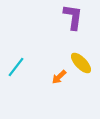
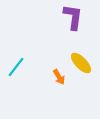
orange arrow: rotated 77 degrees counterclockwise
